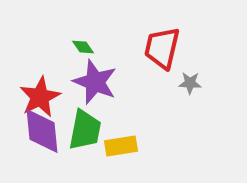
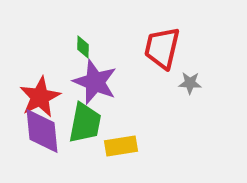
green diamond: rotated 35 degrees clockwise
green trapezoid: moved 7 px up
